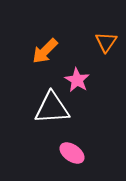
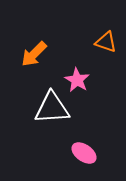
orange triangle: rotated 45 degrees counterclockwise
orange arrow: moved 11 px left, 3 px down
pink ellipse: moved 12 px right
